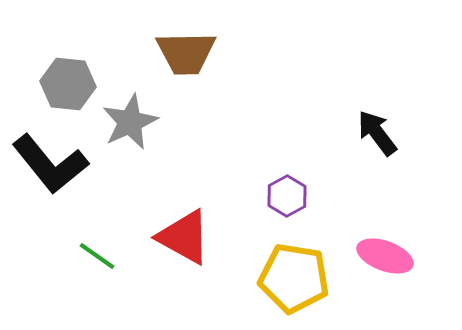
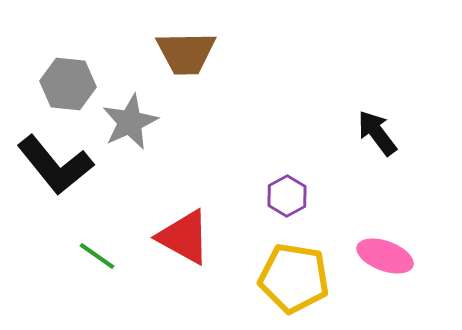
black L-shape: moved 5 px right, 1 px down
